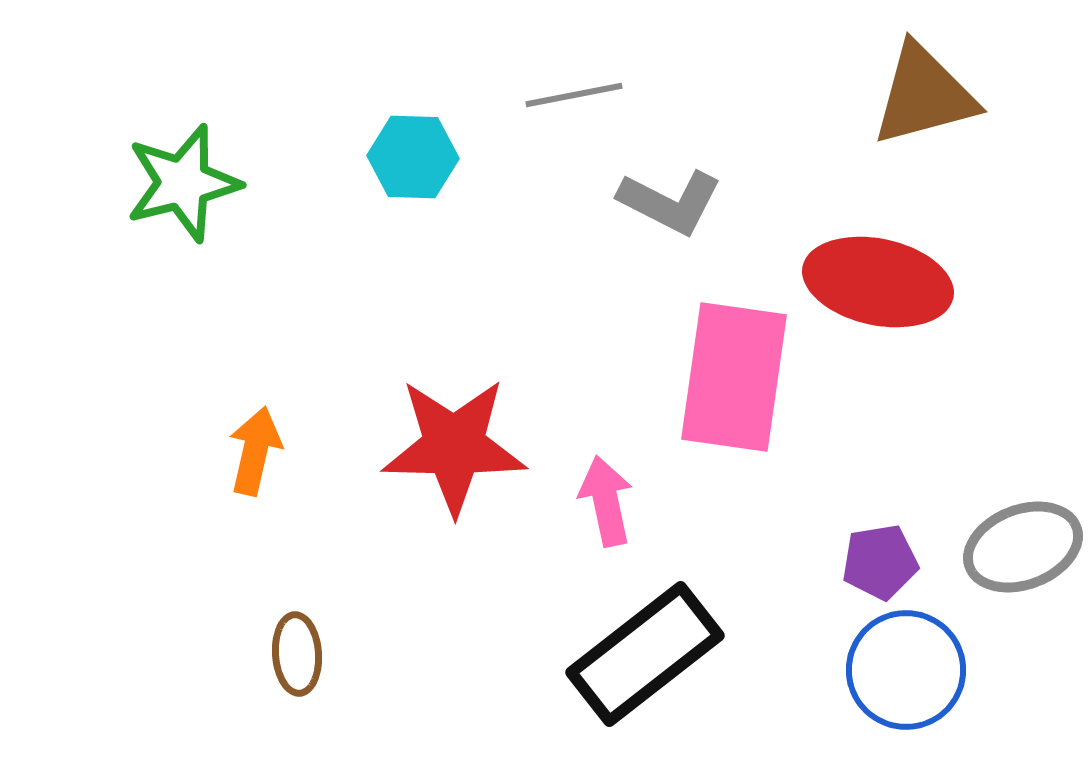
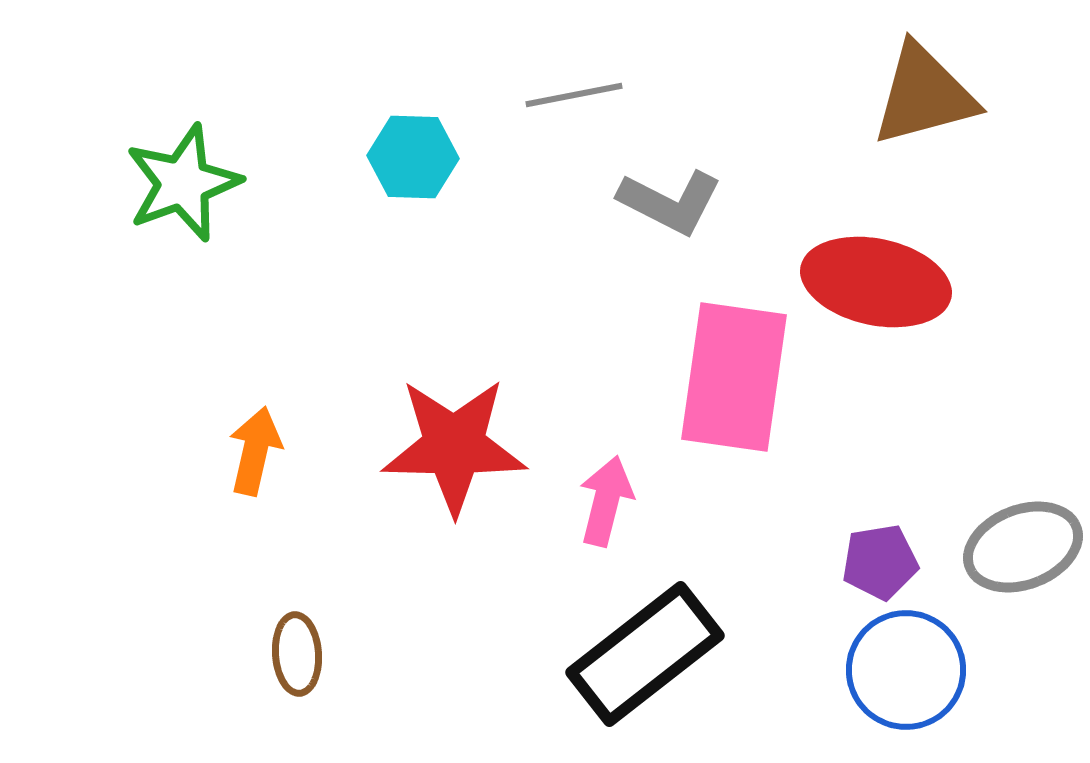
green star: rotated 6 degrees counterclockwise
red ellipse: moved 2 px left
pink arrow: rotated 26 degrees clockwise
